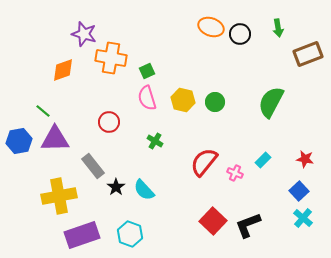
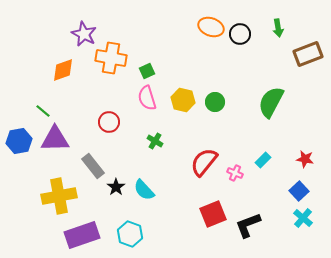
purple star: rotated 10 degrees clockwise
red square: moved 7 px up; rotated 24 degrees clockwise
